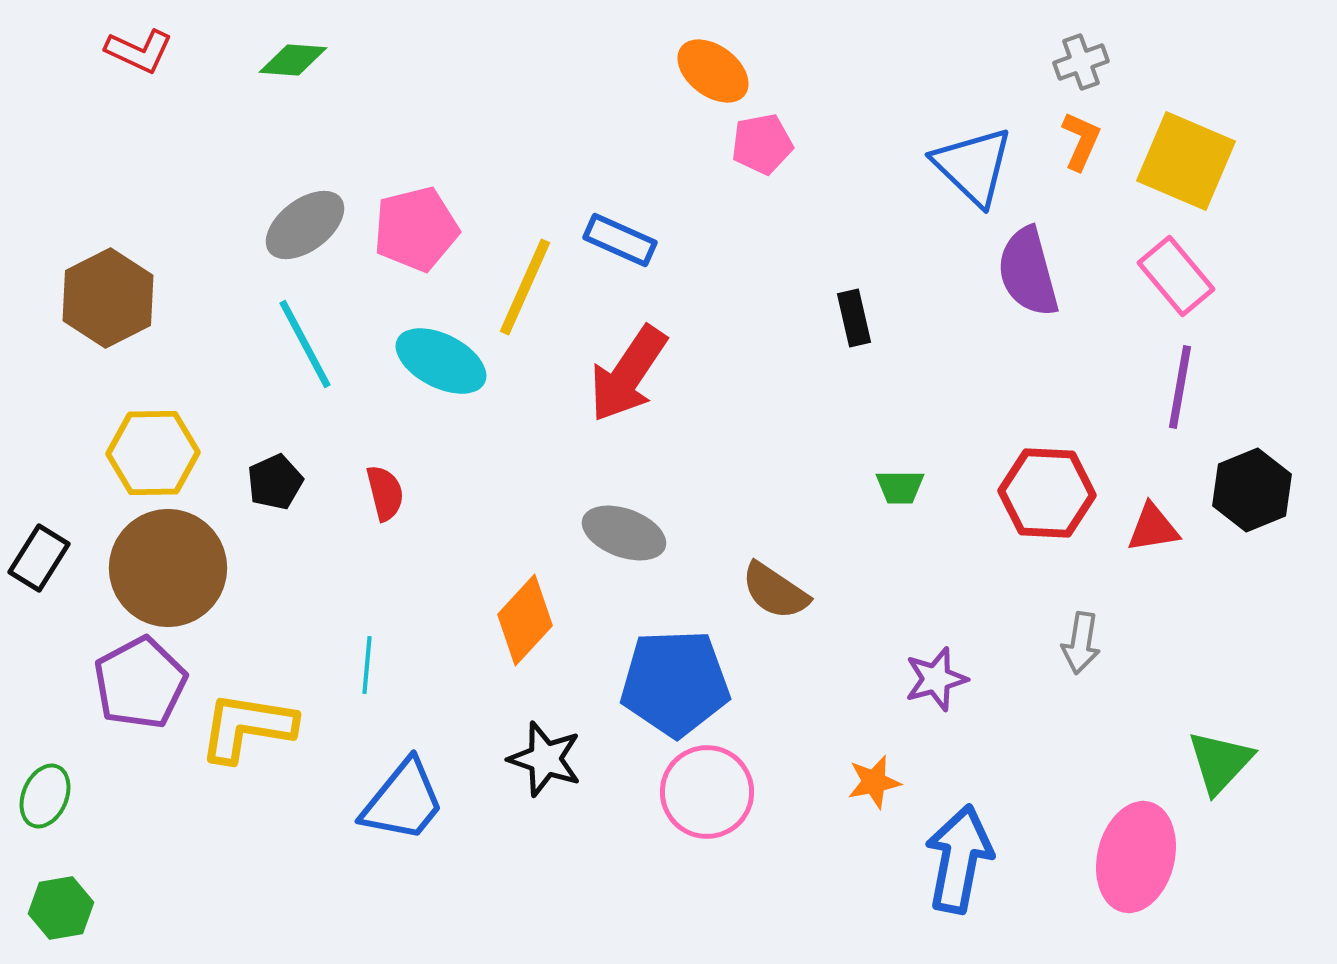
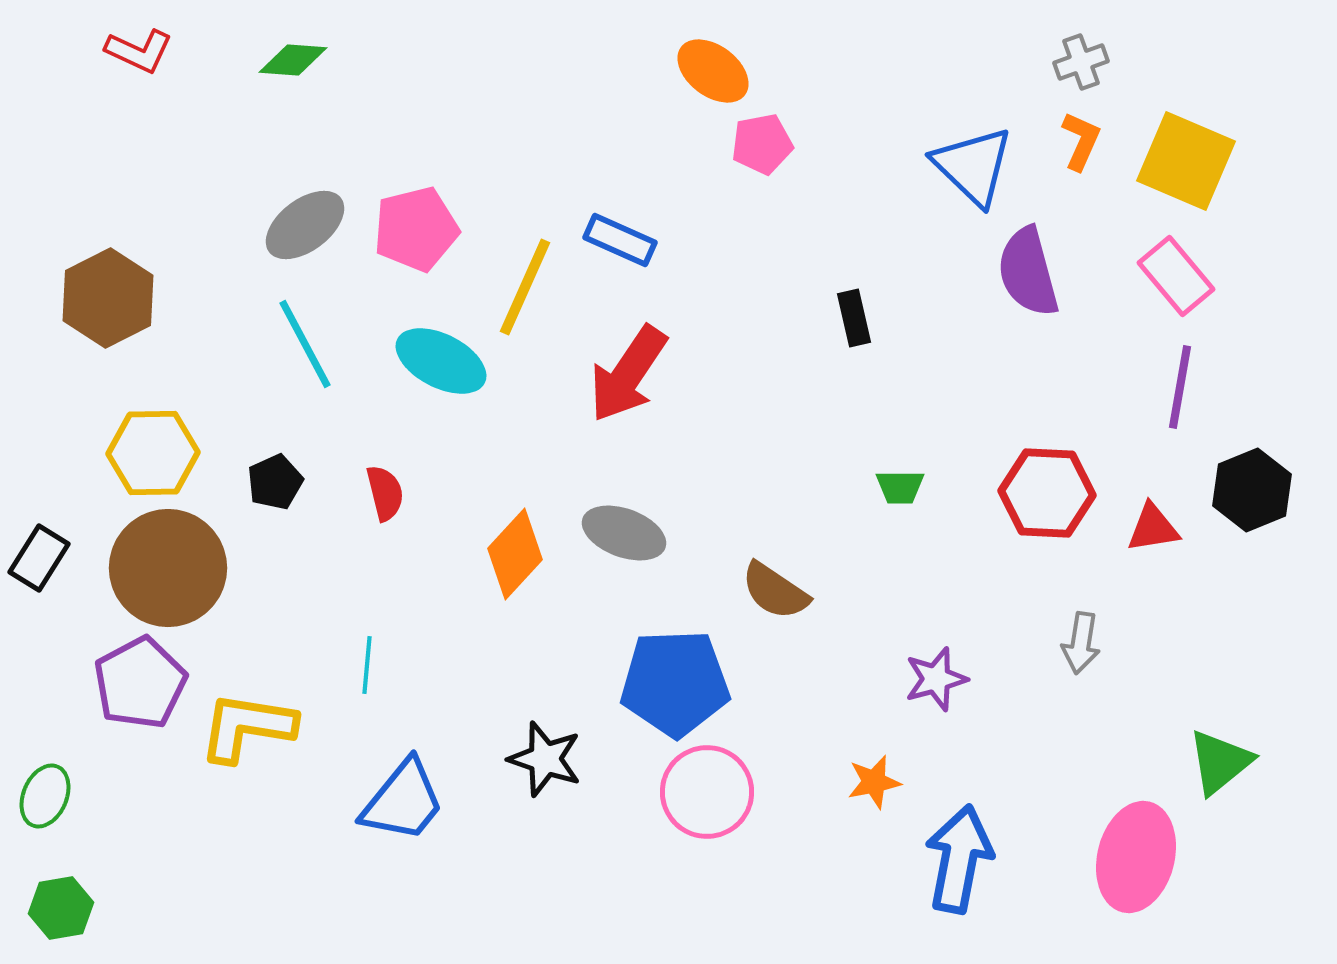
orange diamond at (525, 620): moved 10 px left, 66 px up
green triangle at (1220, 762): rotated 8 degrees clockwise
